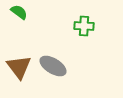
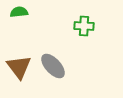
green semicircle: rotated 42 degrees counterclockwise
gray ellipse: rotated 16 degrees clockwise
